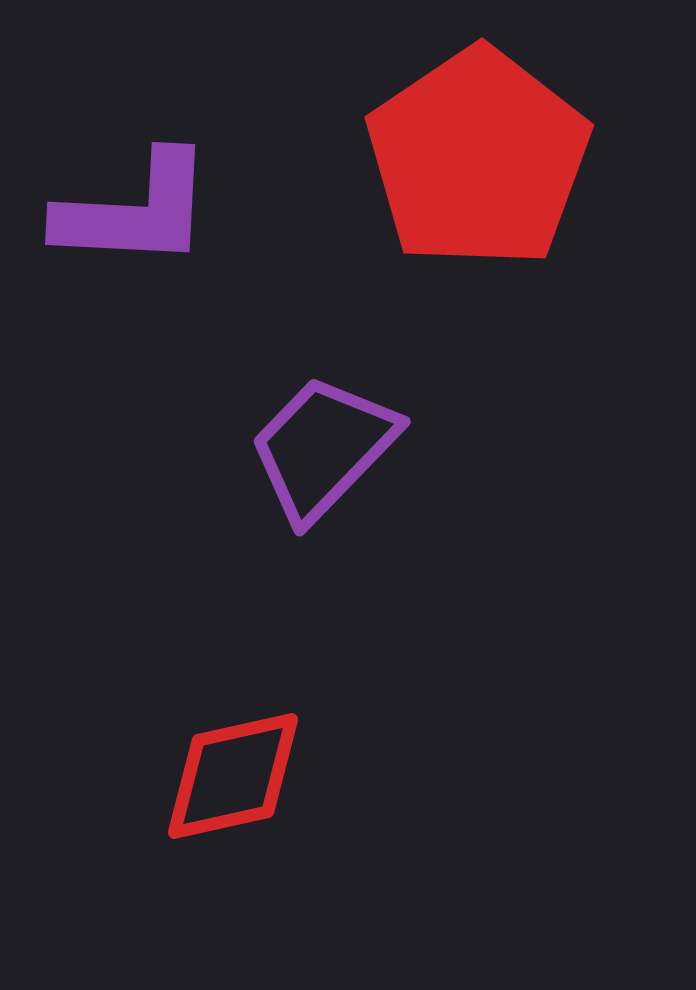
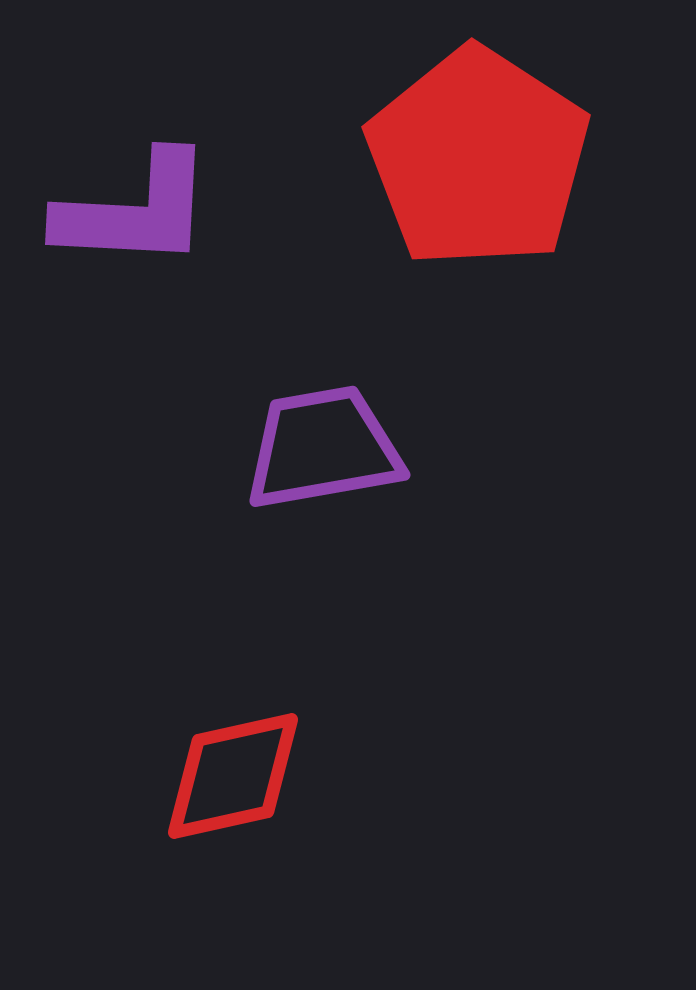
red pentagon: rotated 5 degrees counterclockwise
purple trapezoid: rotated 36 degrees clockwise
